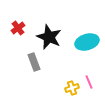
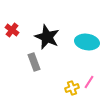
red cross: moved 6 px left, 2 px down; rotated 16 degrees counterclockwise
black star: moved 2 px left
cyan ellipse: rotated 25 degrees clockwise
pink line: rotated 56 degrees clockwise
